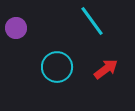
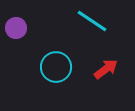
cyan line: rotated 20 degrees counterclockwise
cyan circle: moved 1 px left
